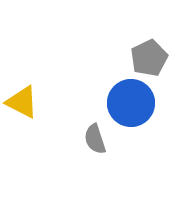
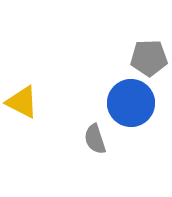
gray pentagon: rotated 24 degrees clockwise
